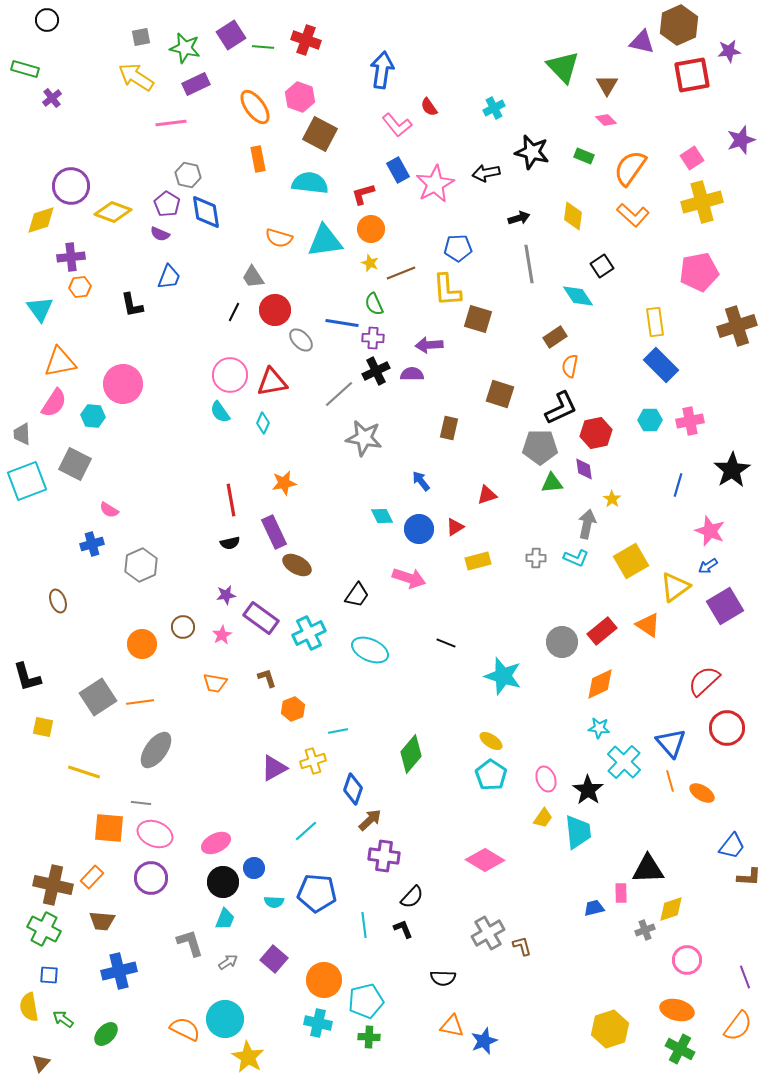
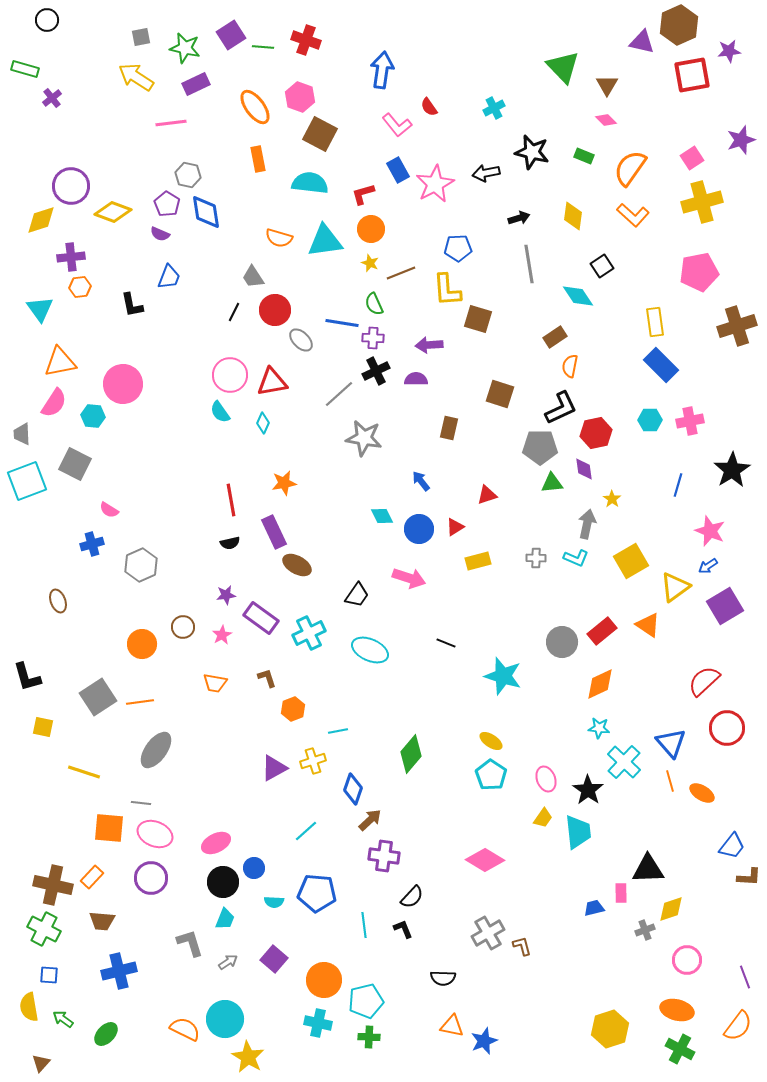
purple semicircle at (412, 374): moved 4 px right, 5 px down
